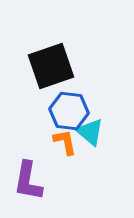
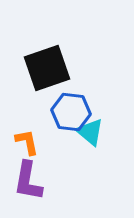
black square: moved 4 px left, 2 px down
blue hexagon: moved 2 px right, 1 px down
orange L-shape: moved 38 px left
